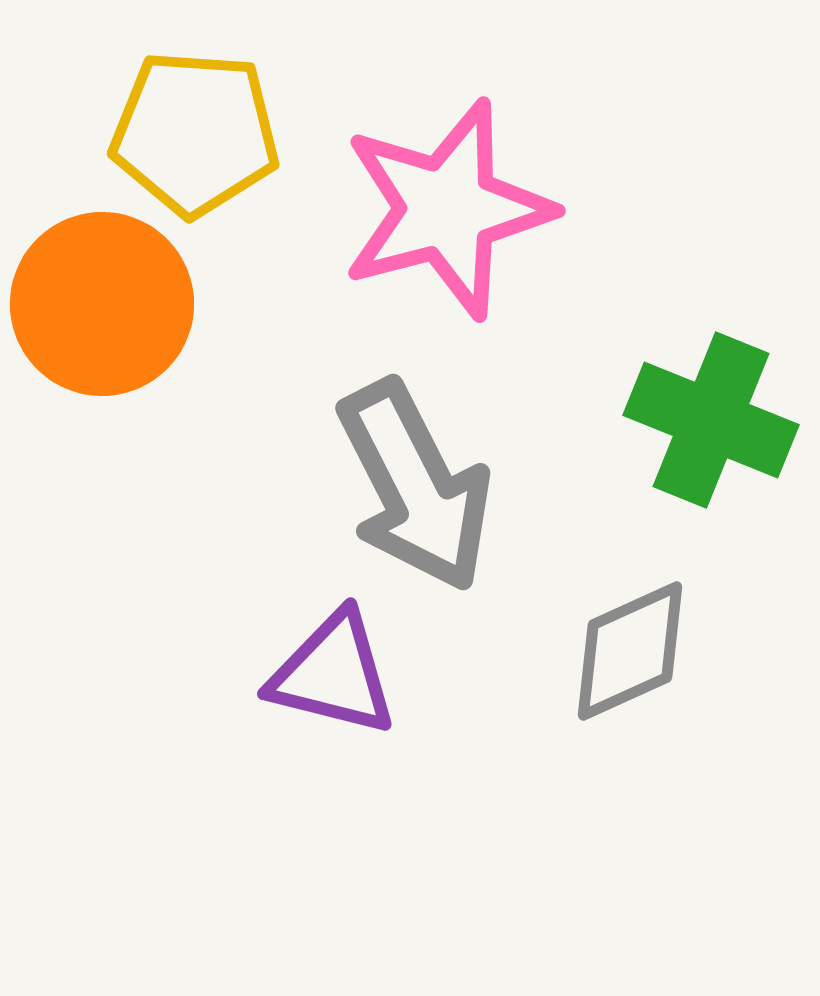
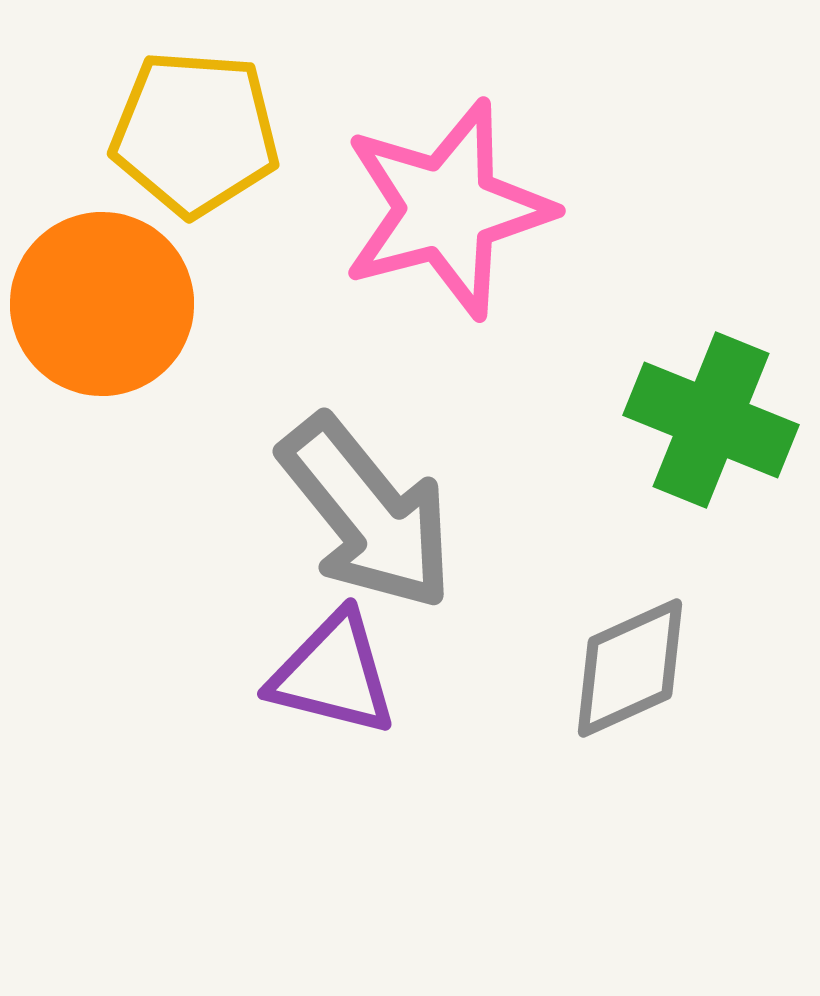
gray arrow: moved 48 px left, 27 px down; rotated 12 degrees counterclockwise
gray diamond: moved 17 px down
